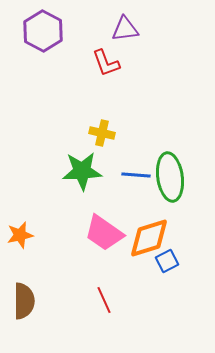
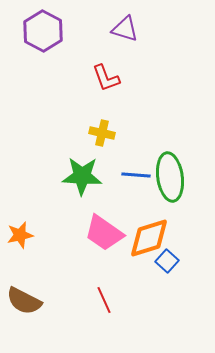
purple triangle: rotated 24 degrees clockwise
red L-shape: moved 15 px down
green star: moved 5 px down; rotated 6 degrees clockwise
blue square: rotated 20 degrees counterclockwise
brown semicircle: rotated 117 degrees clockwise
